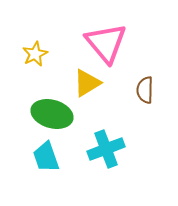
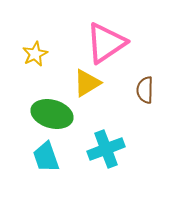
pink triangle: rotated 36 degrees clockwise
